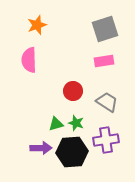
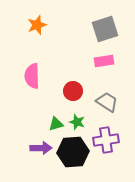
pink semicircle: moved 3 px right, 16 px down
green star: moved 1 px right, 1 px up
black hexagon: moved 1 px right
